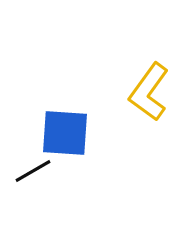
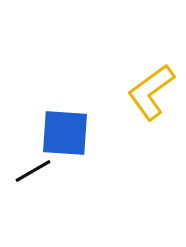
yellow L-shape: moved 2 px right; rotated 18 degrees clockwise
